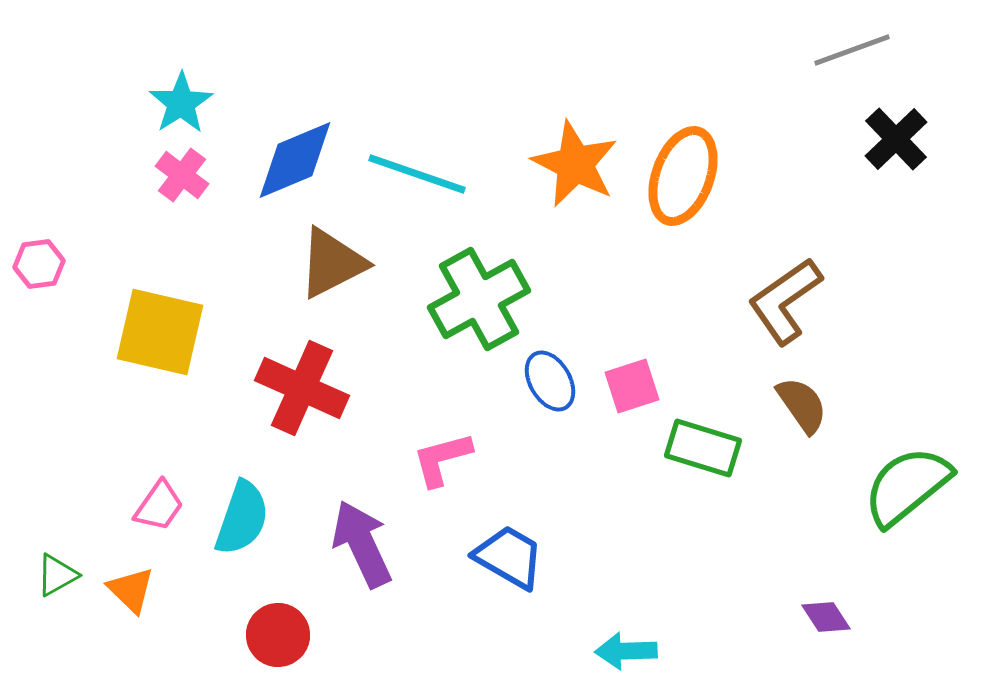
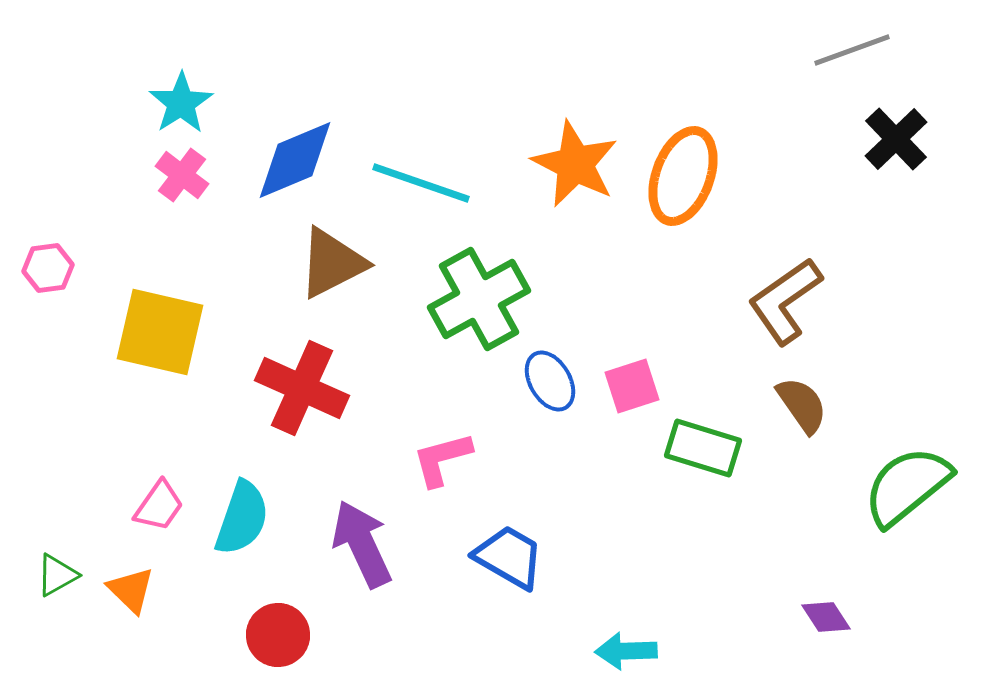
cyan line: moved 4 px right, 9 px down
pink hexagon: moved 9 px right, 4 px down
